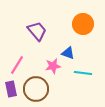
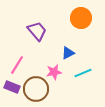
orange circle: moved 2 px left, 6 px up
blue triangle: rotated 48 degrees counterclockwise
pink star: moved 1 px right, 6 px down
cyan line: rotated 30 degrees counterclockwise
purple rectangle: moved 1 px right, 2 px up; rotated 56 degrees counterclockwise
